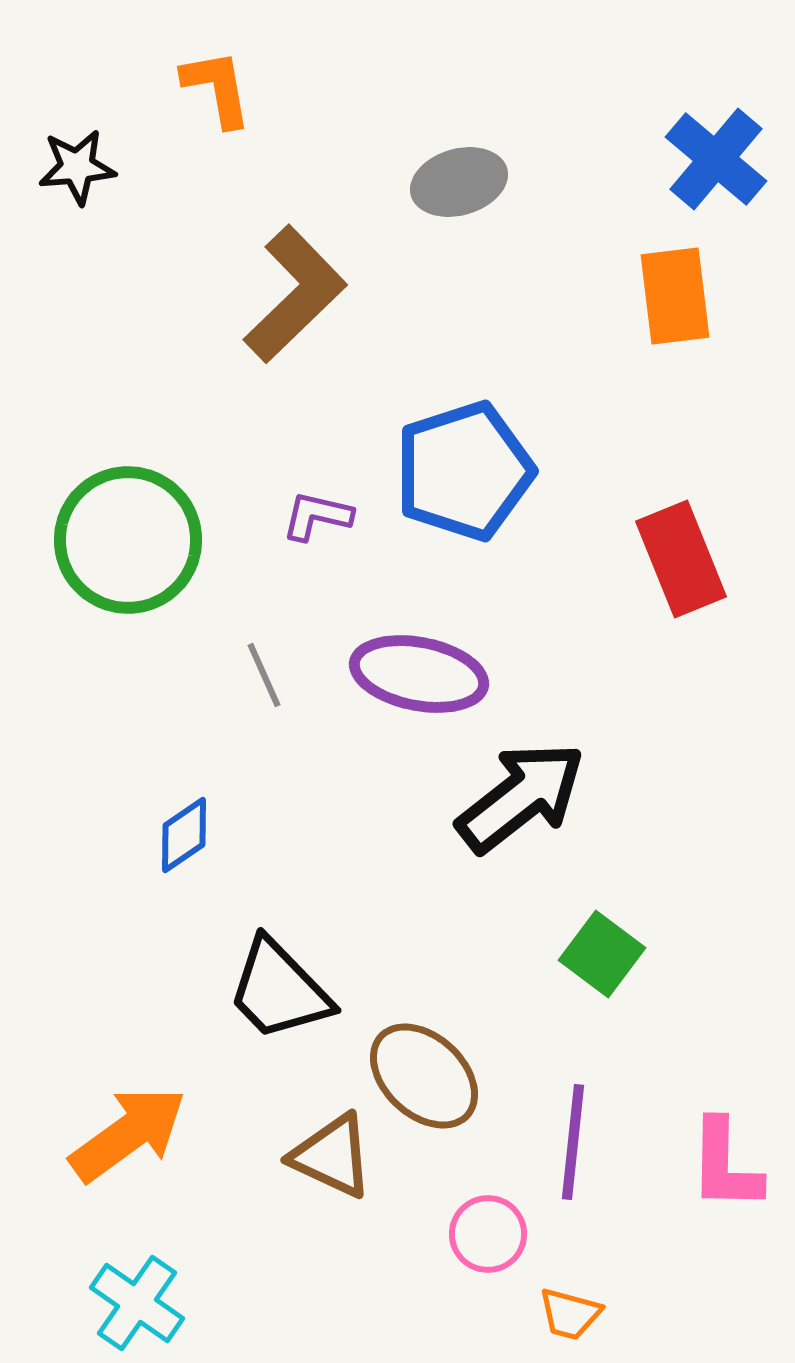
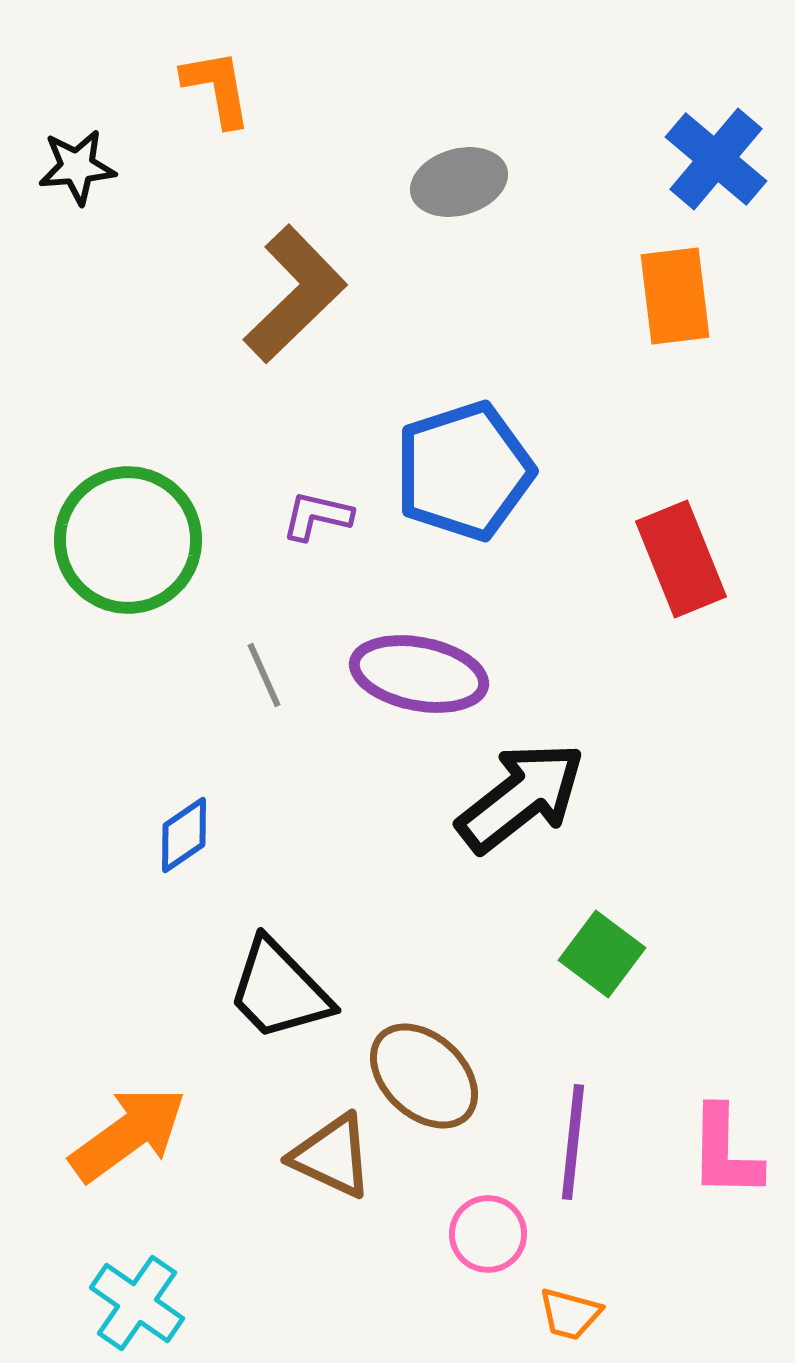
pink L-shape: moved 13 px up
